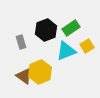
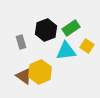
yellow square: rotated 24 degrees counterclockwise
cyan triangle: rotated 15 degrees clockwise
